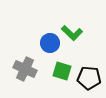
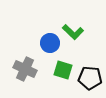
green L-shape: moved 1 px right, 1 px up
green square: moved 1 px right, 1 px up
black pentagon: moved 1 px right
